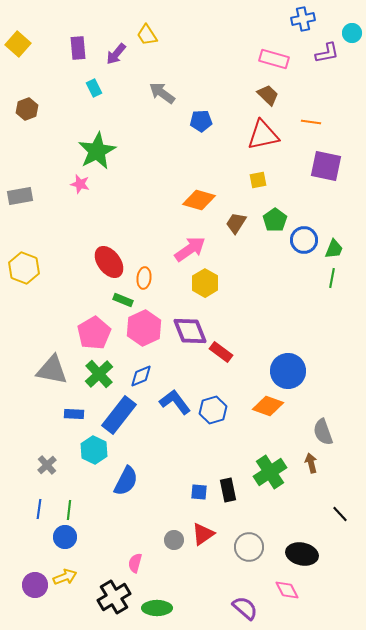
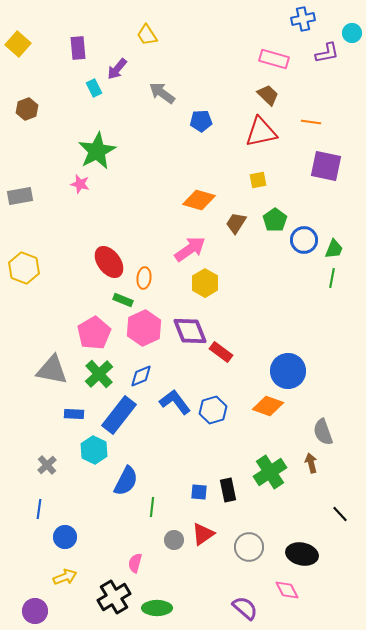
purple arrow at (116, 54): moved 1 px right, 15 px down
red triangle at (263, 135): moved 2 px left, 3 px up
green line at (69, 510): moved 83 px right, 3 px up
purple circle at (35, 585): moved 26 px down
